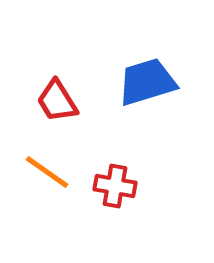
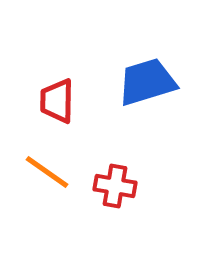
red trapezoid: rotated 33 degrees clockwise
